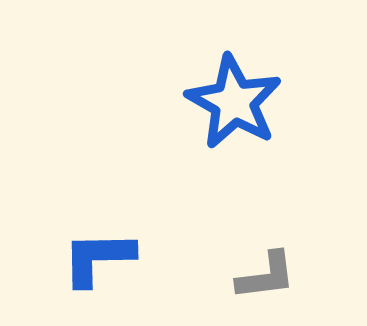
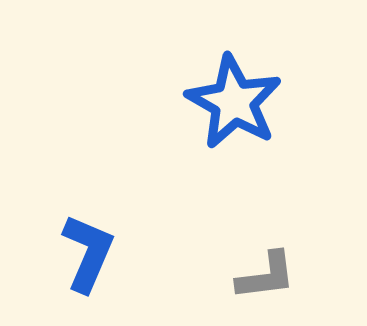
blue L-shape: moved 10 px left, 5 px up; rotated 114 degrees clockwise
